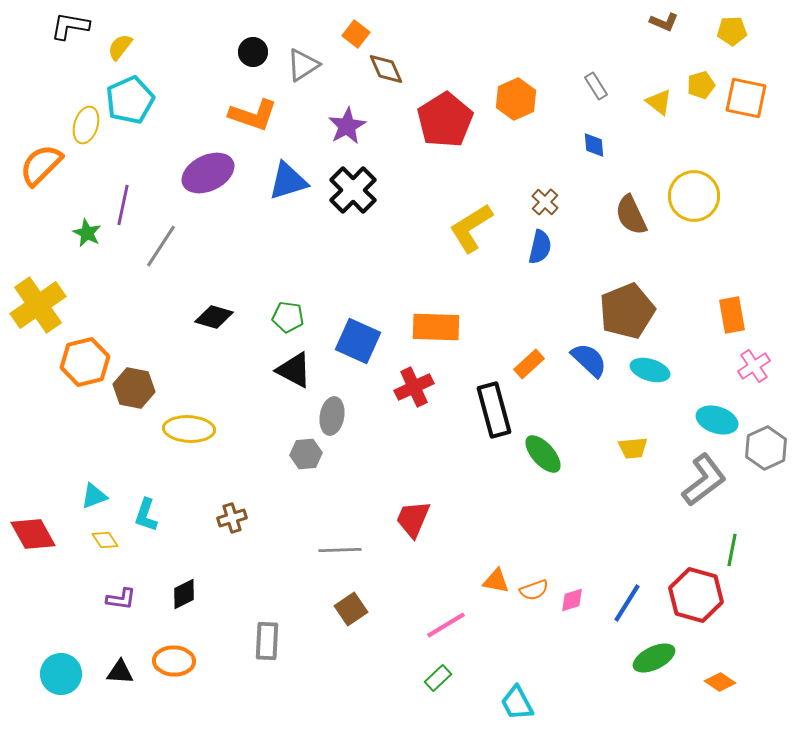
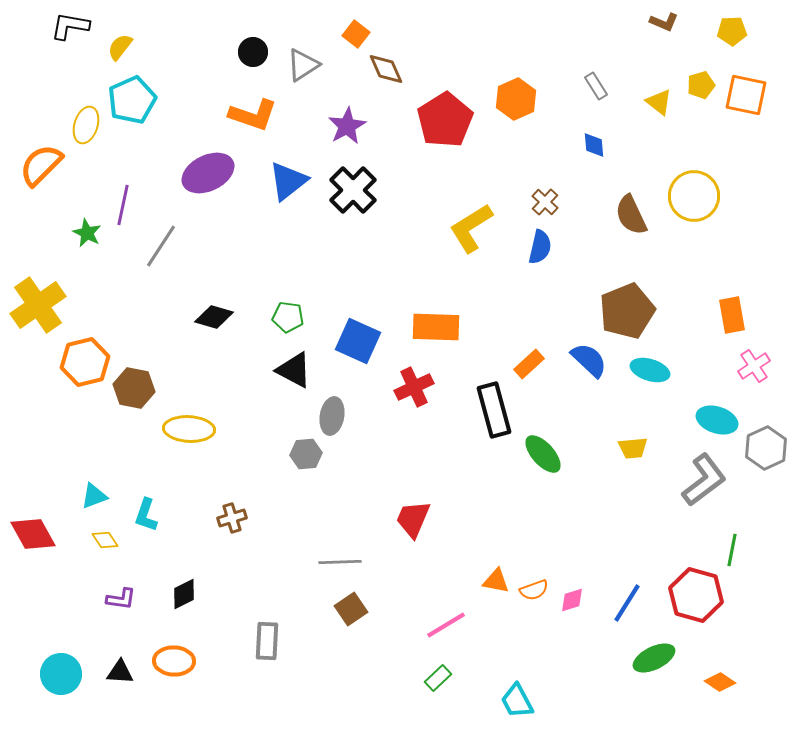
orange square at (746, 98): moved 3 px up
cyan pentagon at (130, 100): moved 2 px right
blue triangle at (288, 181): rotated 21 degrees counterclockwise
gray line at (340, 550): moved 12 px down
cyan trapezoid at (517, 703): moved 2 px up
